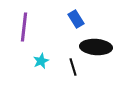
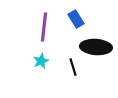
purple line: moved 20 px right
